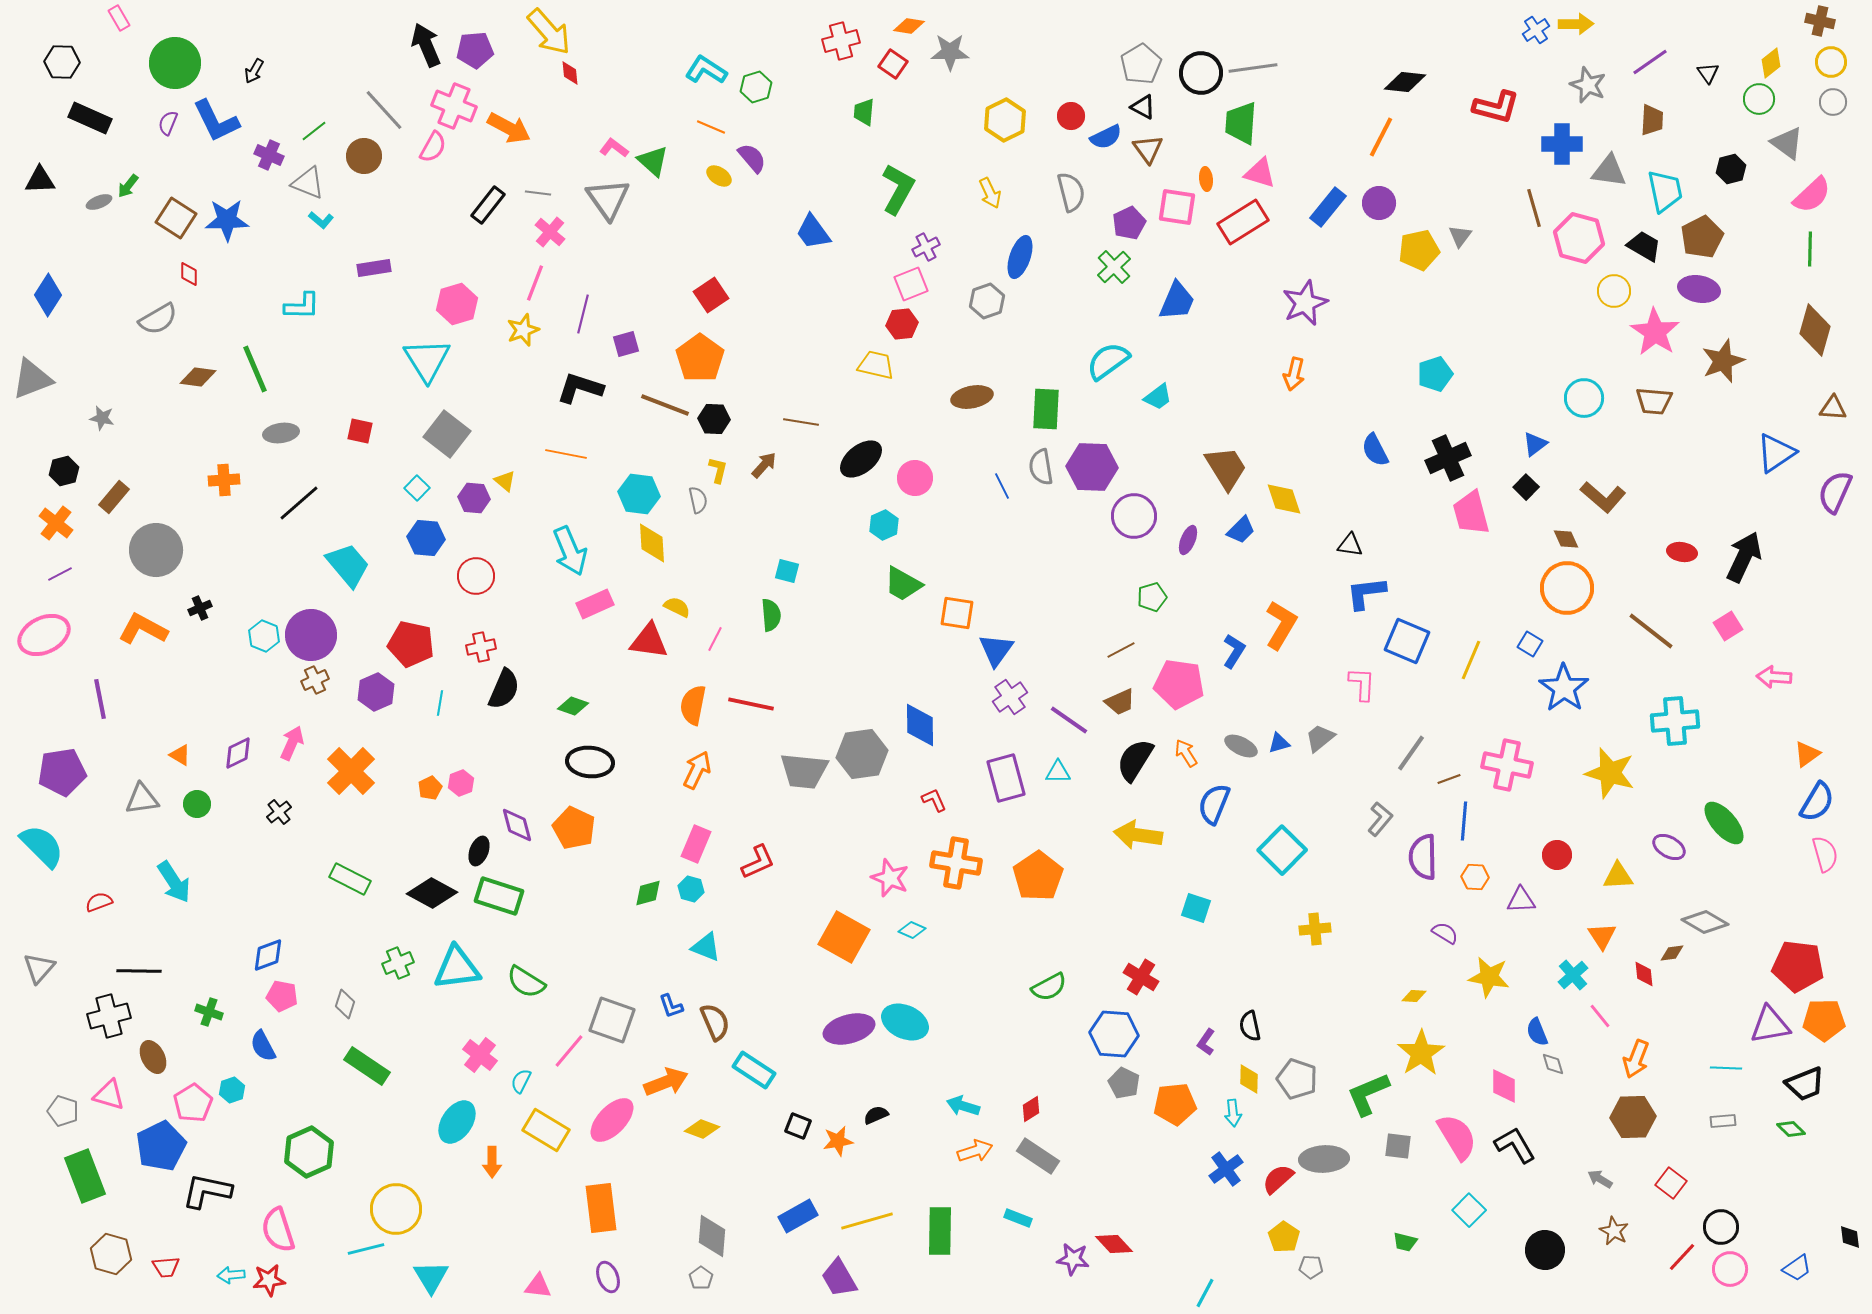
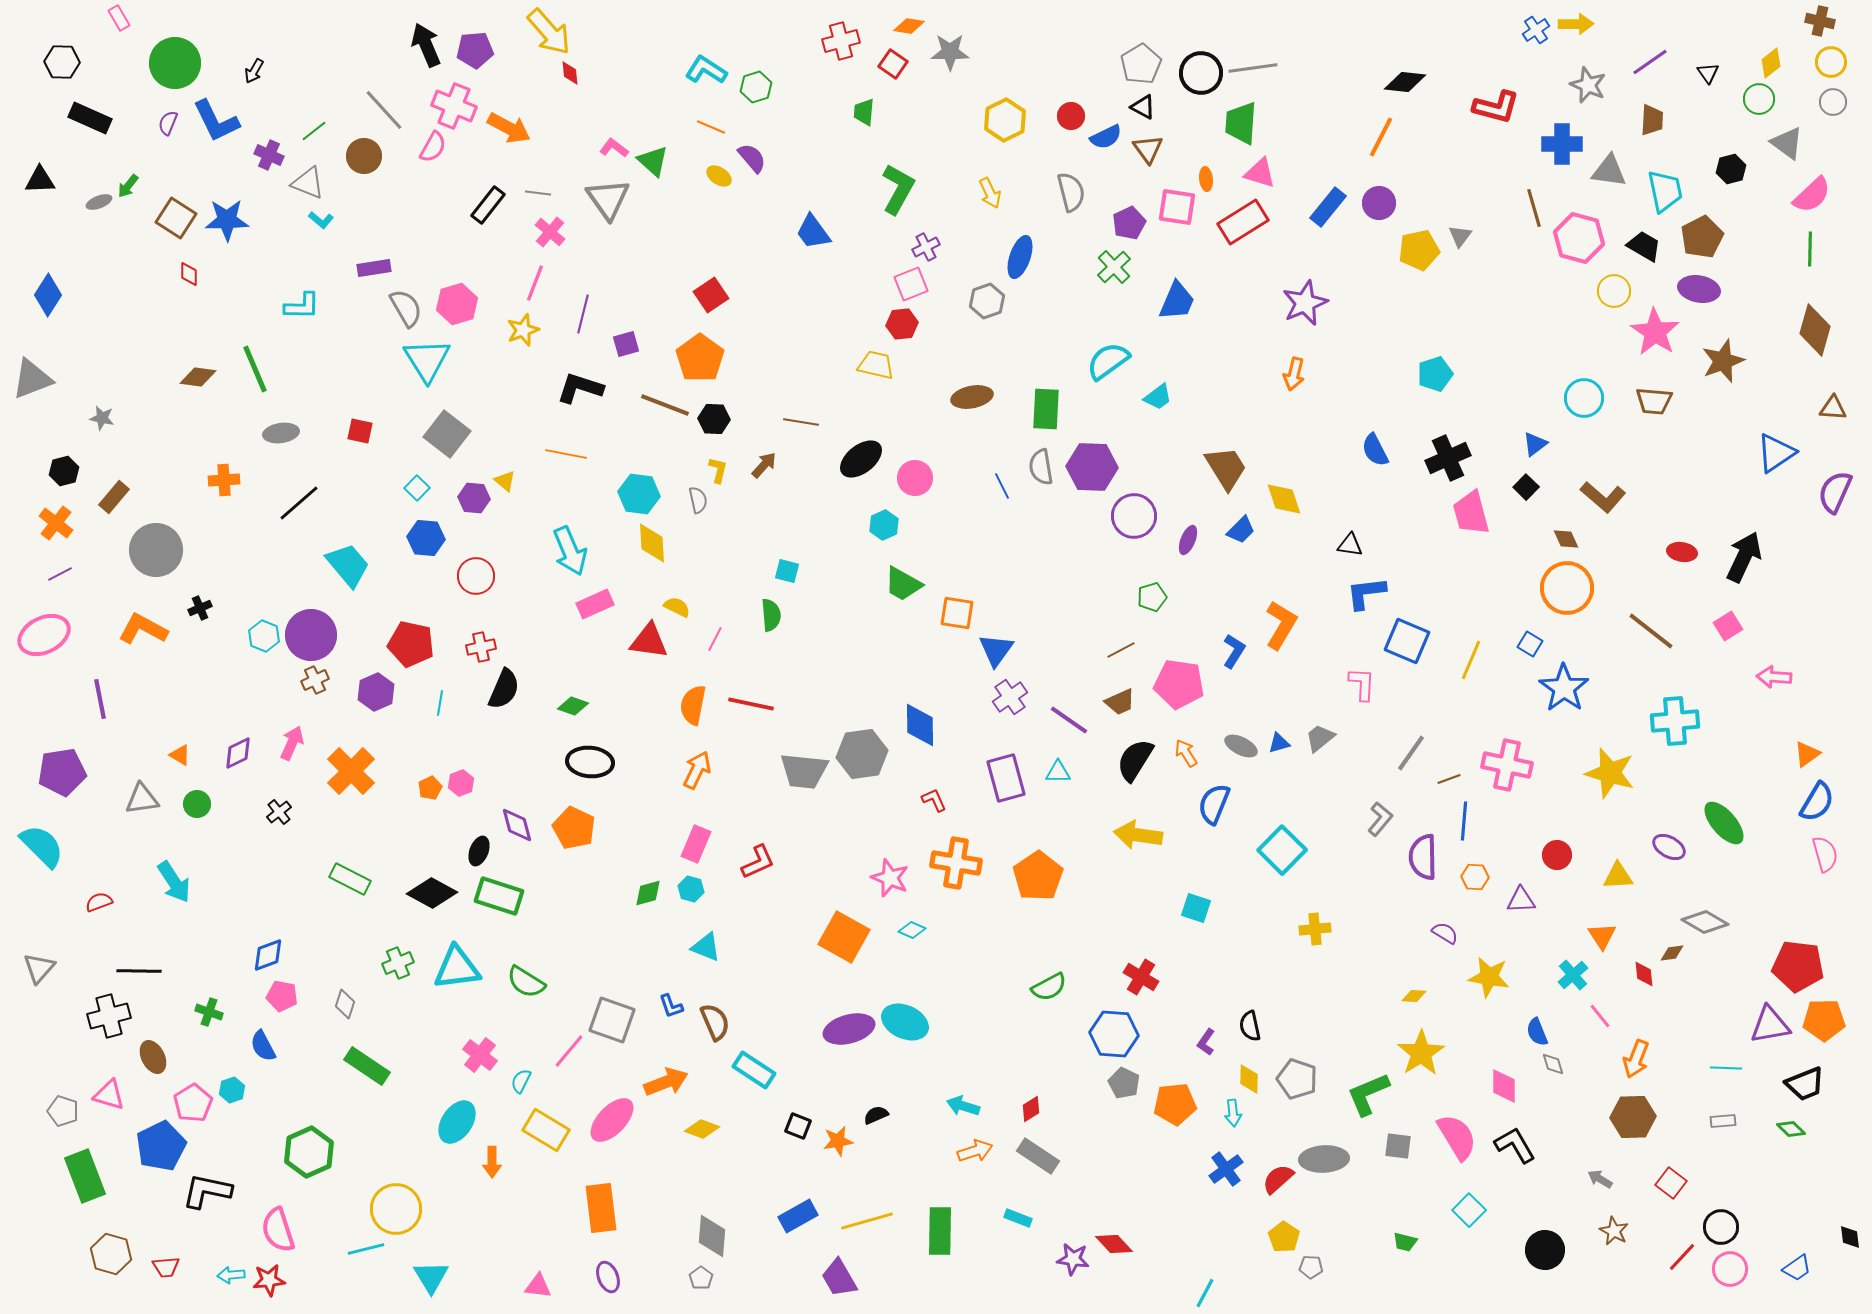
gray semicircle at (158, 319): moved 248 px right, 11 px up; rotated 90 degrees counterclockwise
